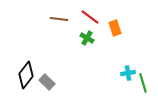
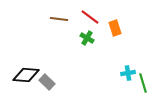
black diamond: rotated 56 degrees clockwise
